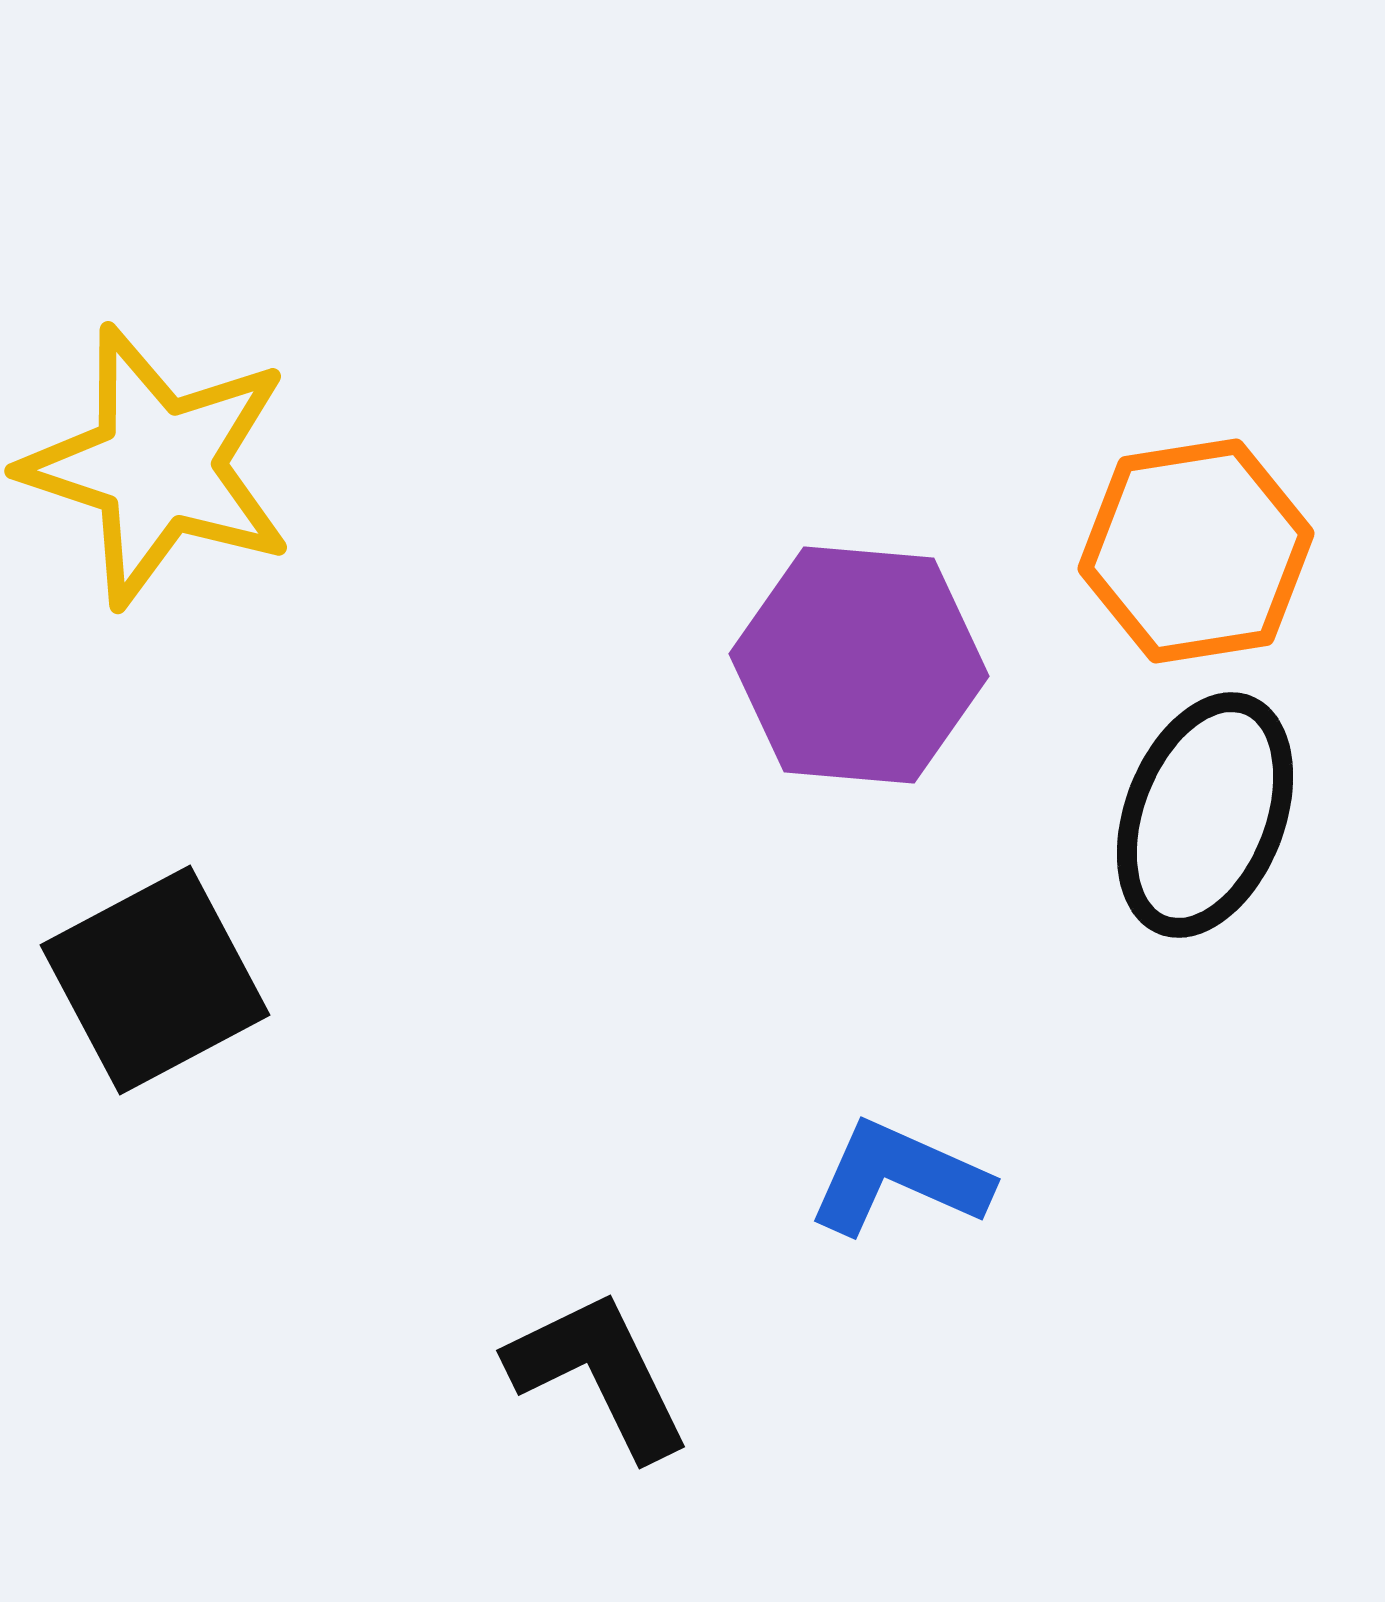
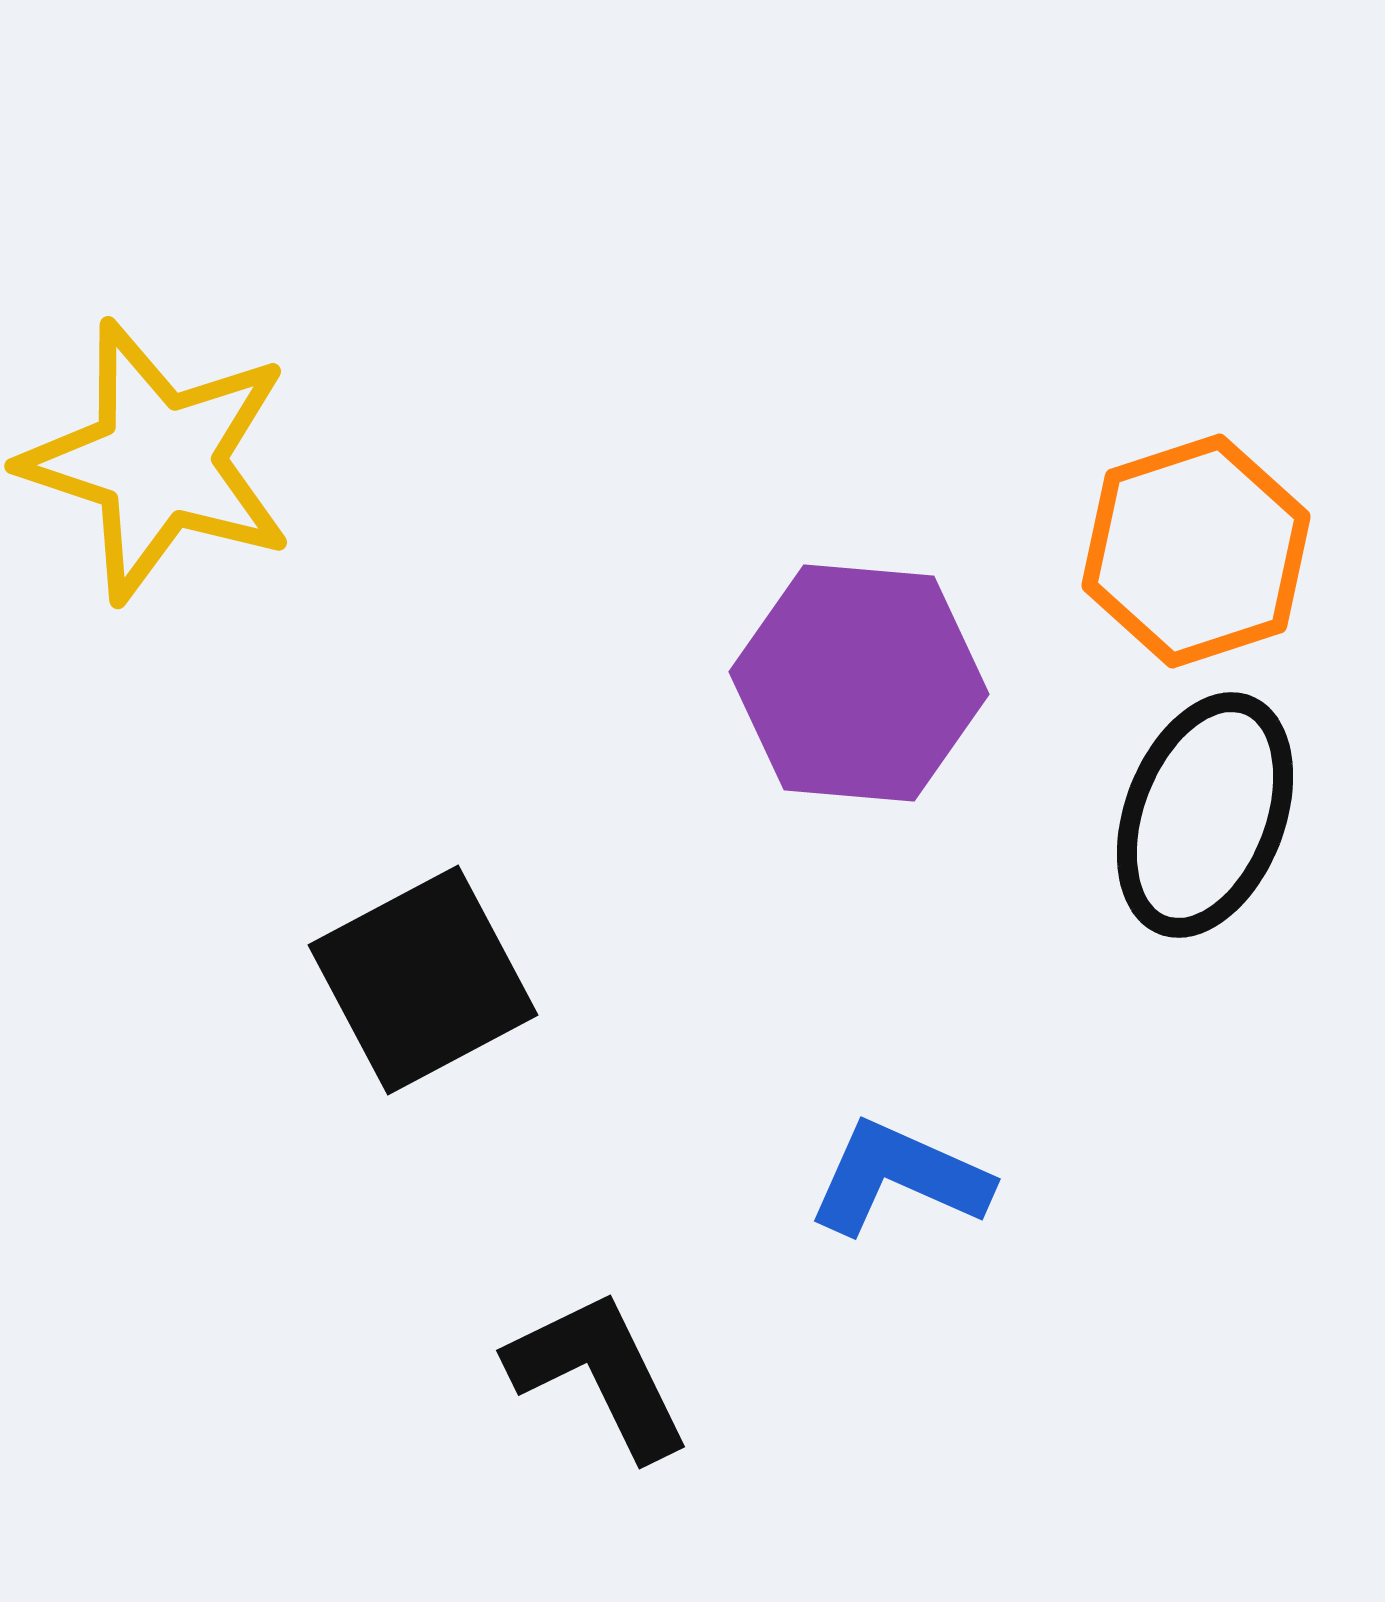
yellow star: moved 5 px up
orange hexagon: rotated 9 degrees counterclockwise
purple hexagon: moved 18 px down
black square: moved 268 px right
